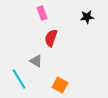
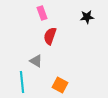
red semicircle: moved 1 px left, 2 px up
cyan line: moved 3 px right, 3 px down; rotated 25 degrees clockwise
